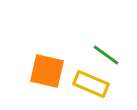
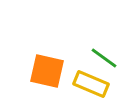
green line: moved 2 px left, 3 px down
